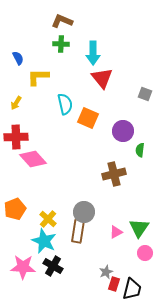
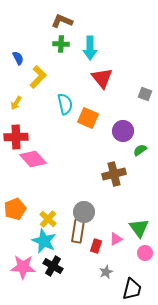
cyan arrow: moved 3 px left, 5 px up
yellow L-shape: rotated 135 degrees clockwise
green semicircle: rotated 48 degrees clockwise
green triangle: rotated 10 degrees counterclockwise
pink triangle: moved 7 px down
red rectangle: moved 18 px left, 38 px up
